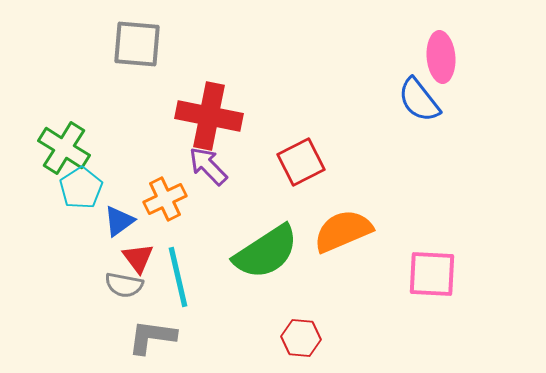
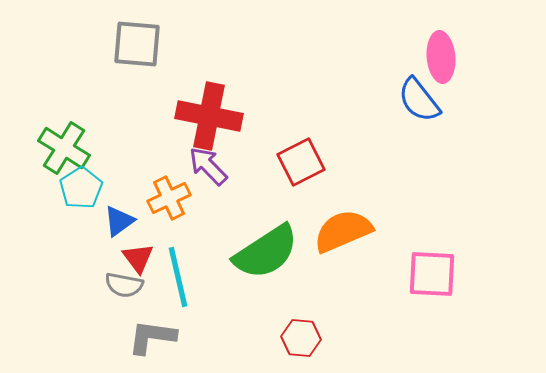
orange cross: moved 4 px right, 1 px up
